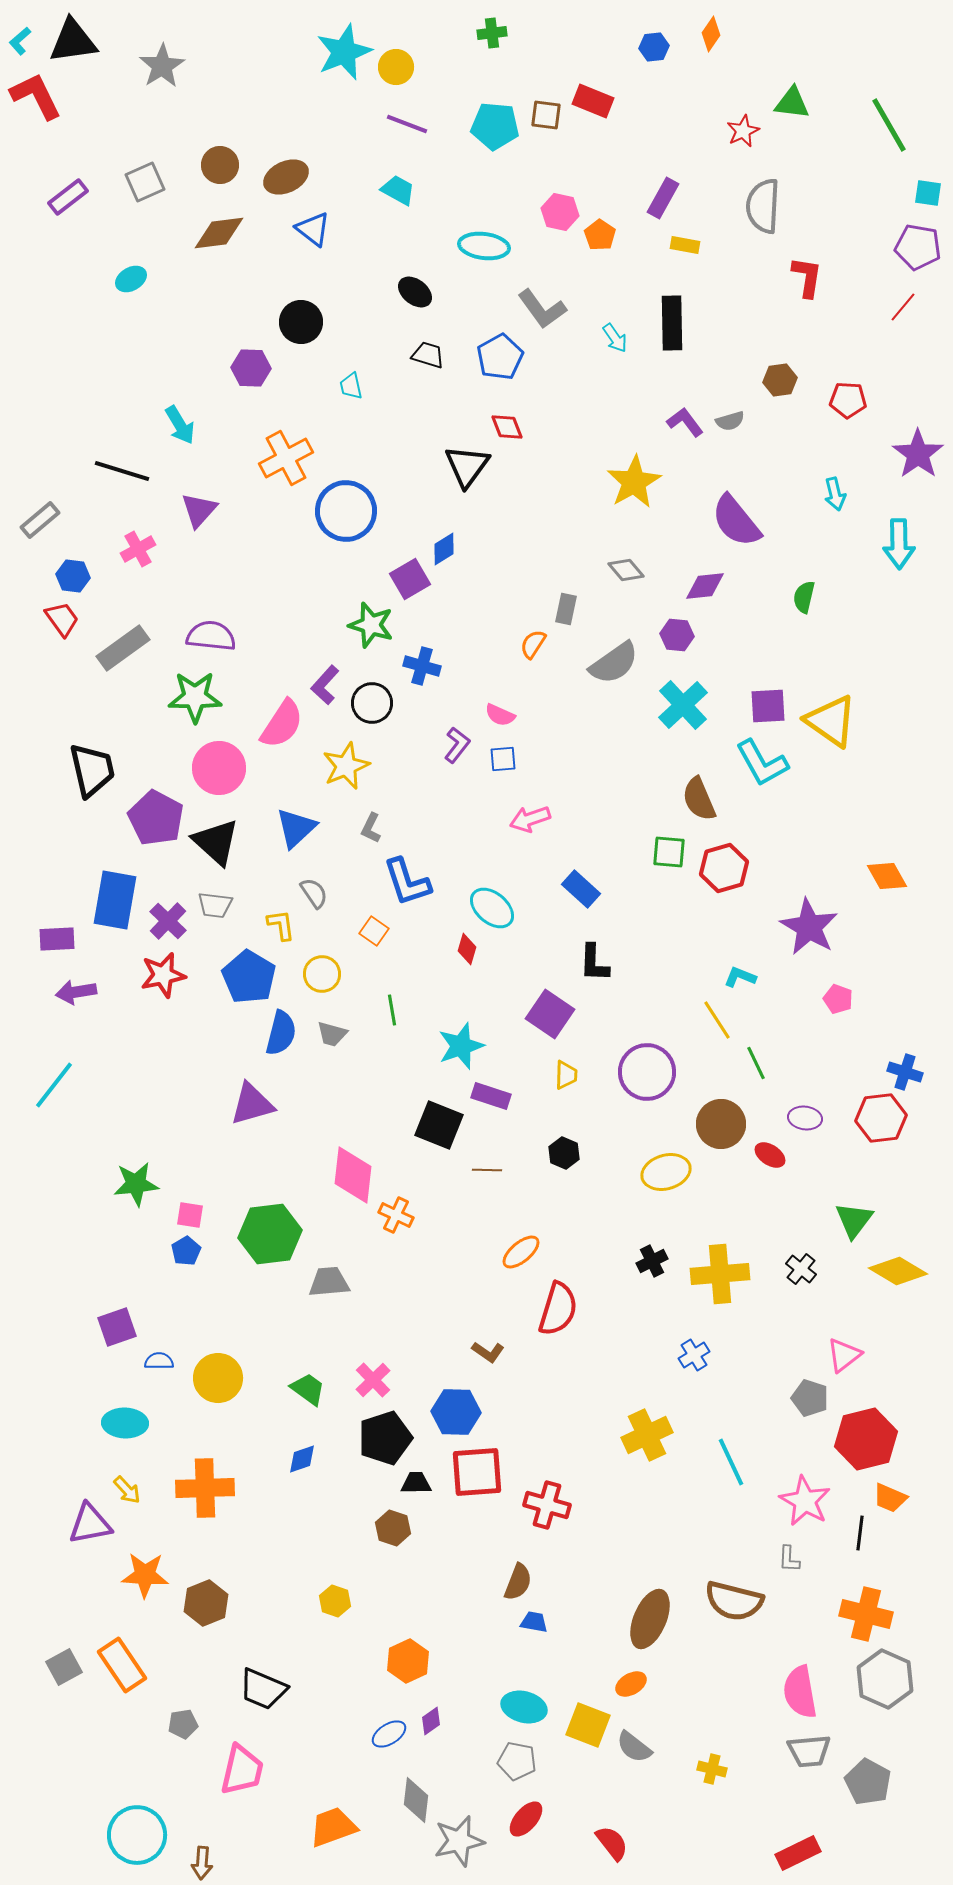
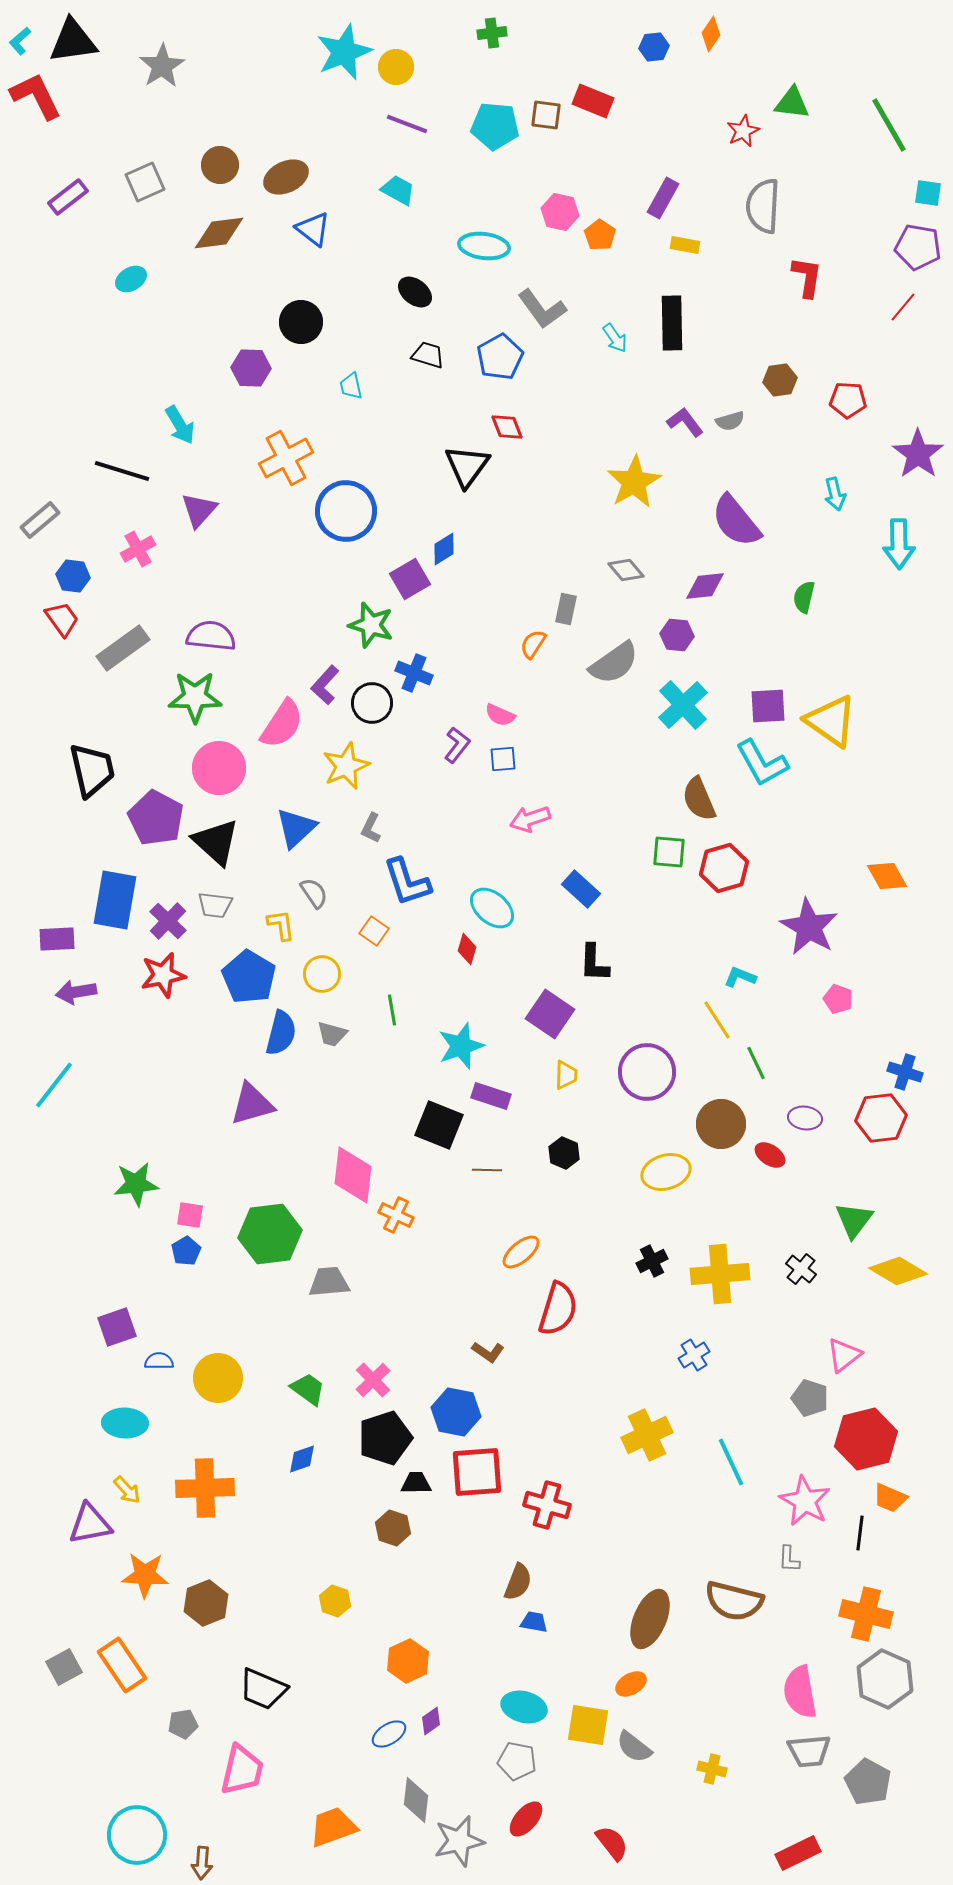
blue cross at (422, 666): moved 8 px left, 7 px down; rotated 6 degrees clockwise
blue hexagon at (456, 1412): rotated 9 degrees clockwise
yellow square at (588, 1725): rotated 12 degrees counterclockwise
